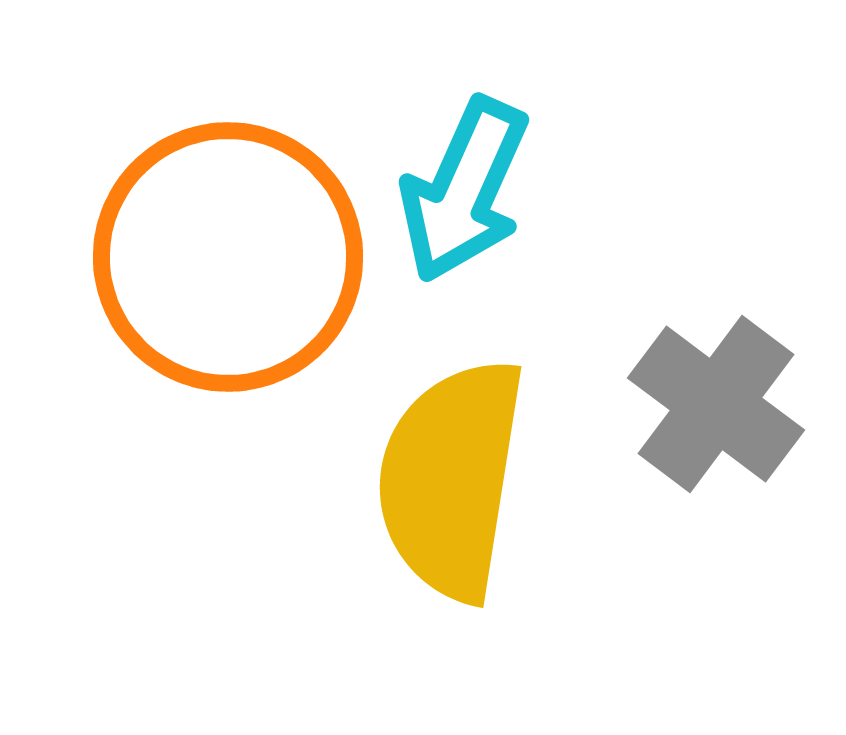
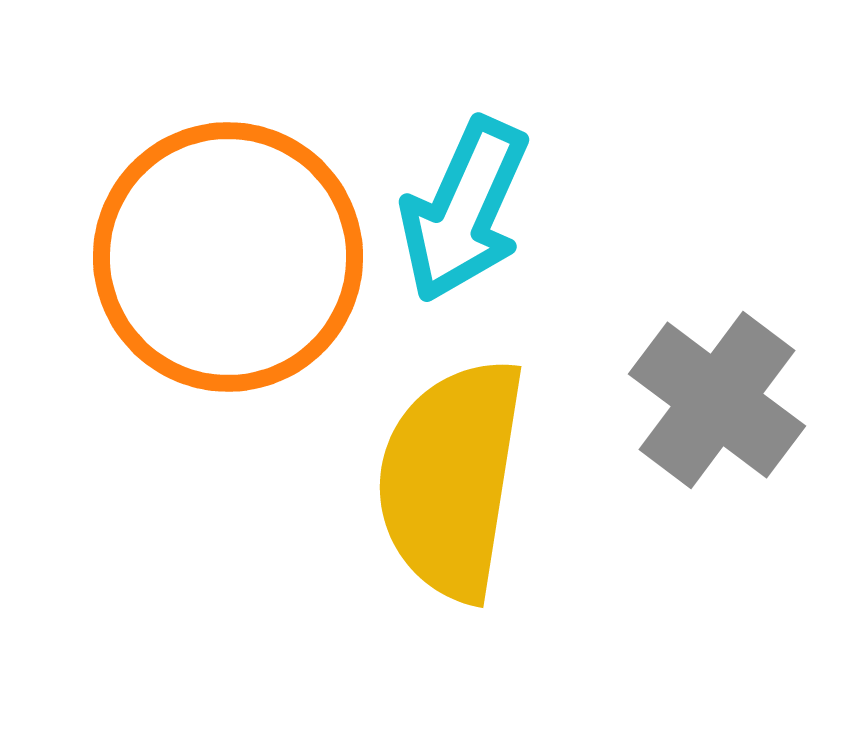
cyan arrow: moved 20 px down
gray cross: moved 1 px right, 4 px up
